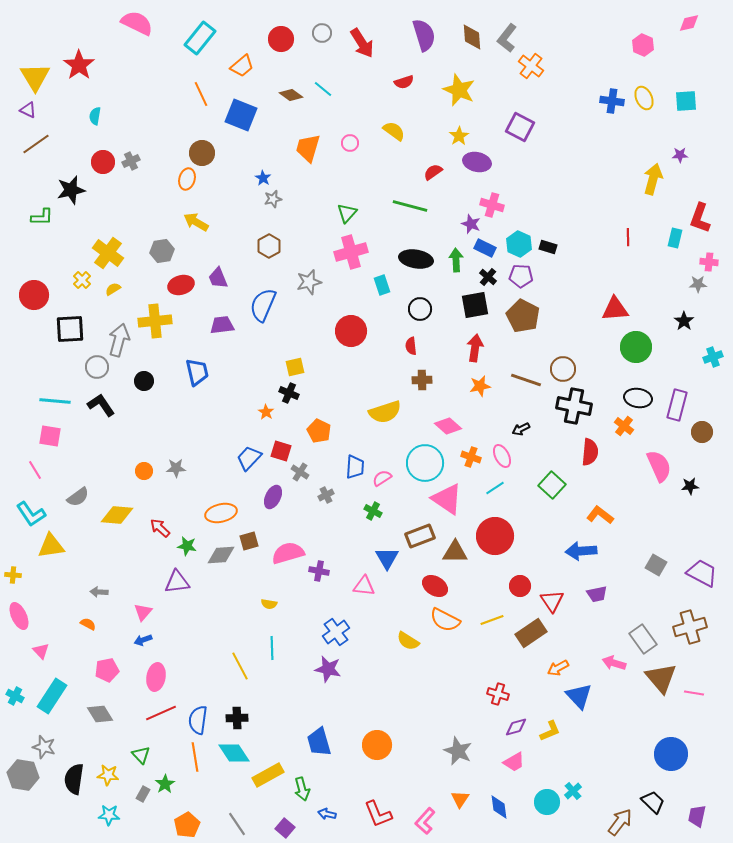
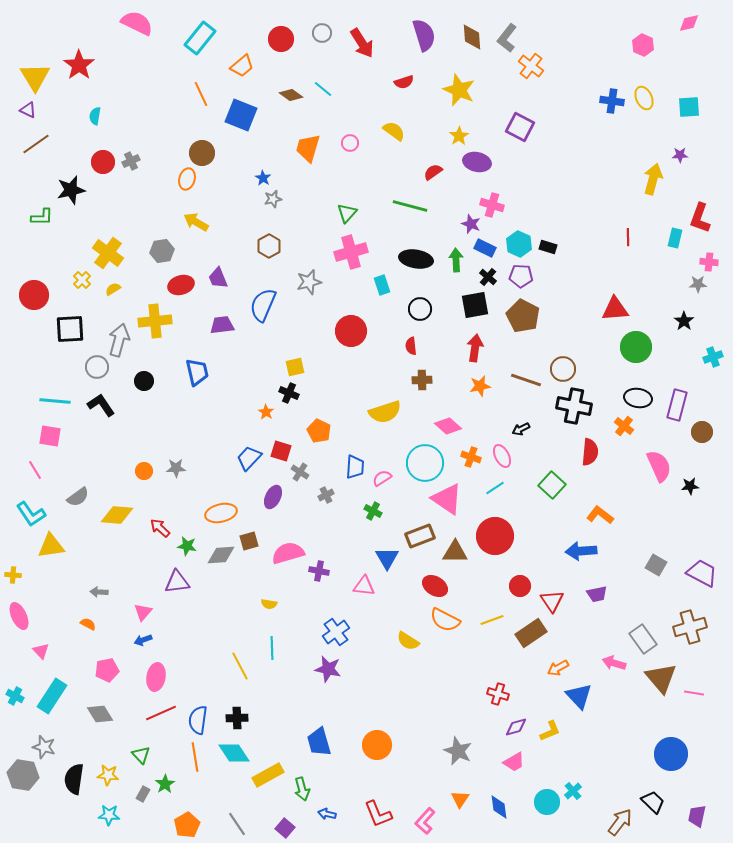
cyan square at (686, 101): moved 3 px right, 6 px down
